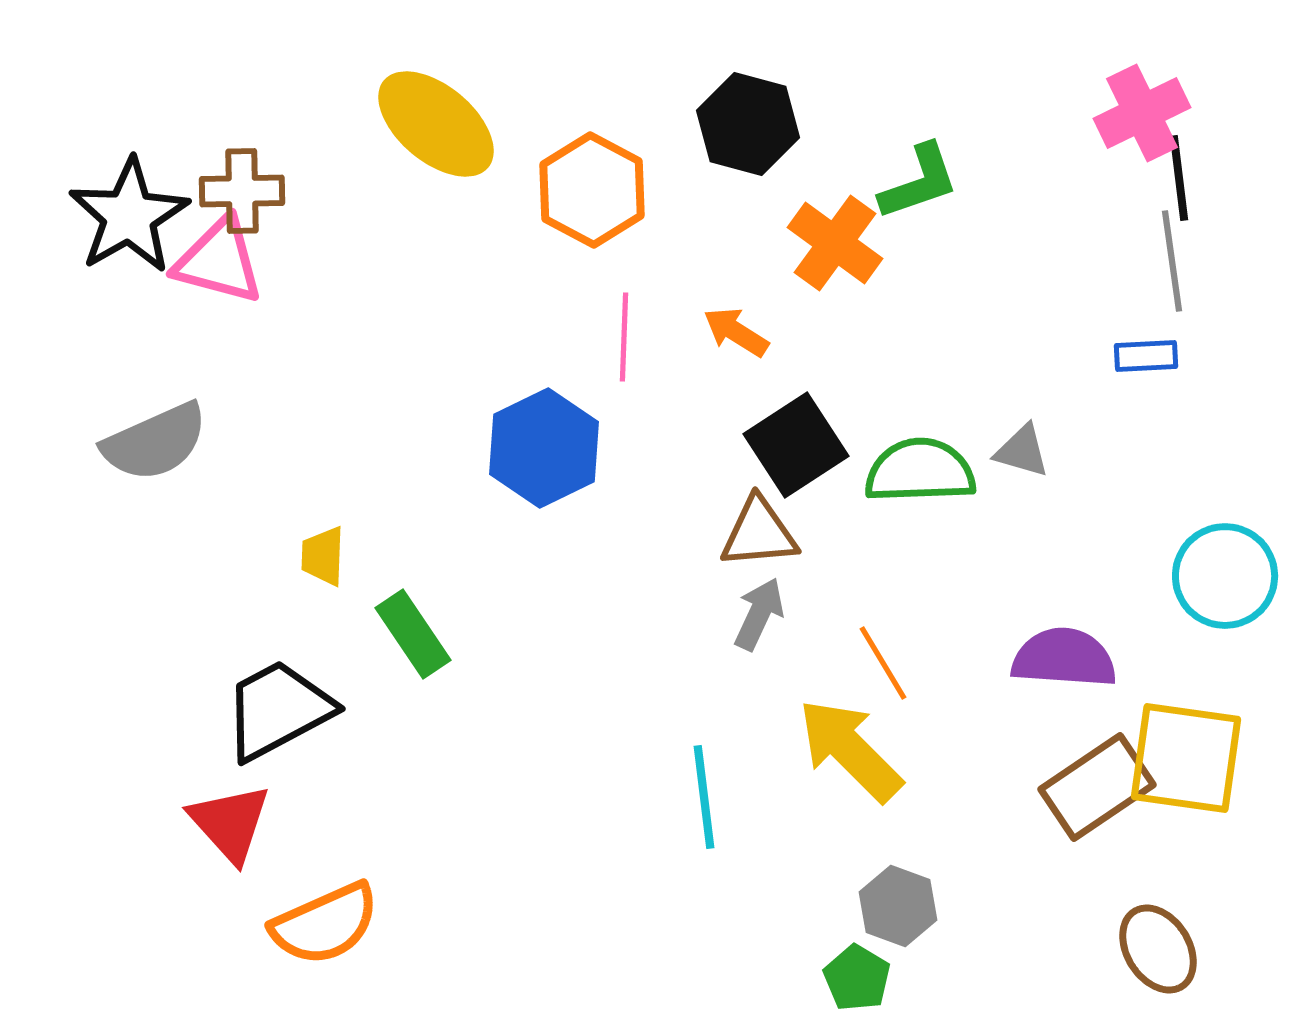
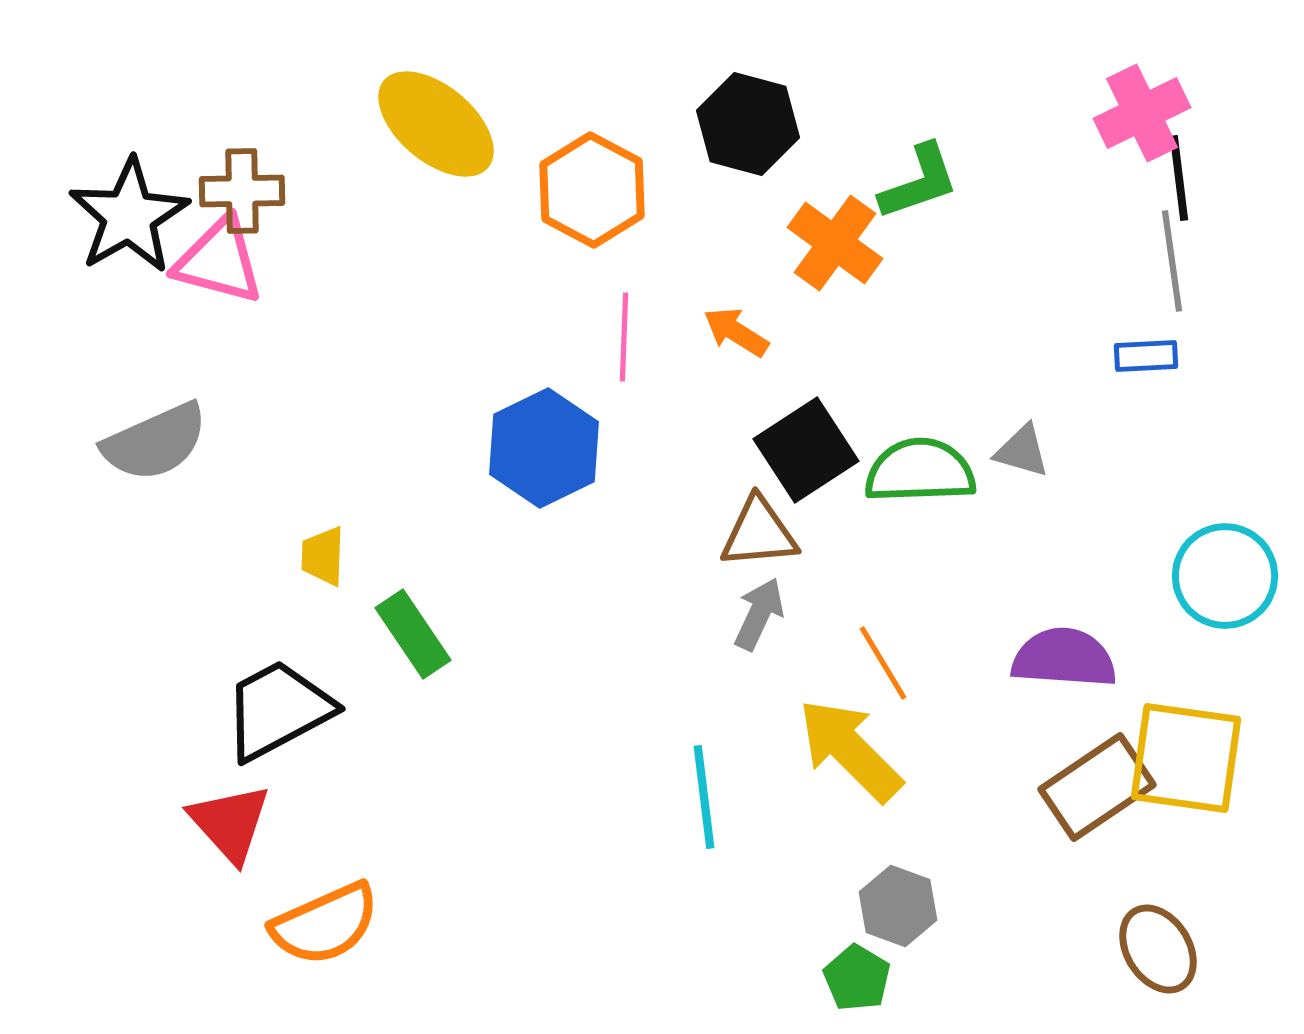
black square: moved 10 px right, 5 px down
